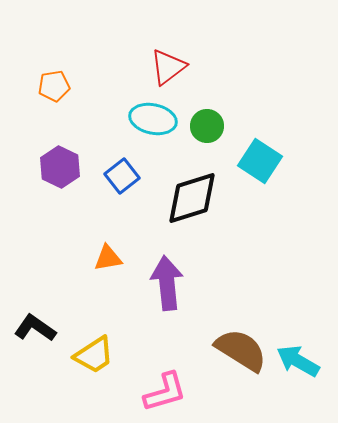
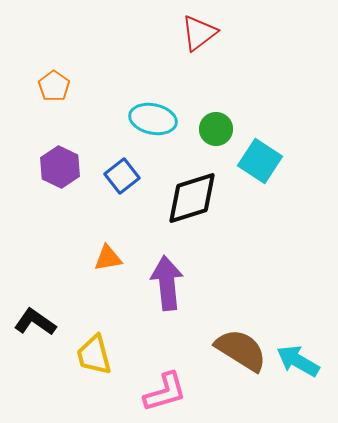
red triangle: moved 31 px right, 34 px up
orange pentagon: rotated 28 degrees counterclockwise
green circle: moved 9 px right, 3 px down
black L-shape: moved 6 px up
yellow trapezoid: rotated 108 degrees clockwise
